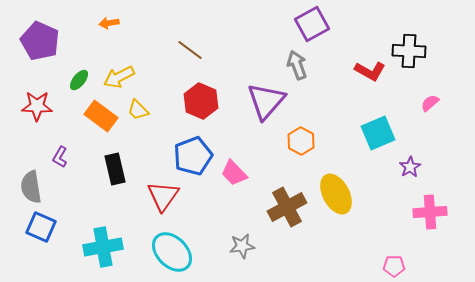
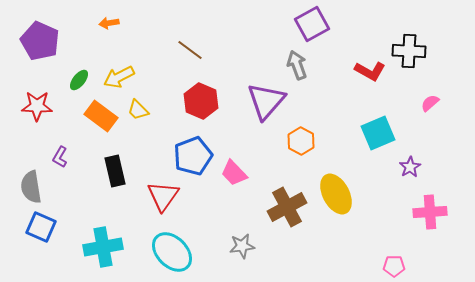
black rectangle: moved 2 px down
